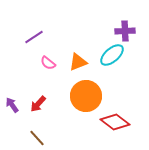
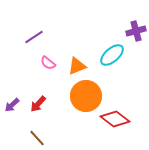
purple cross: moved 11 px right; rotated 12 degrees counterclockwise
orange triangle: moved 1 px left, 4 px down
purple arrow: rotated 98 degrees counterclockwise
red diamond: moved 3 px up
